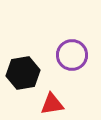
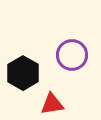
black hexagon: rotated 20 degrees counterclockwise
